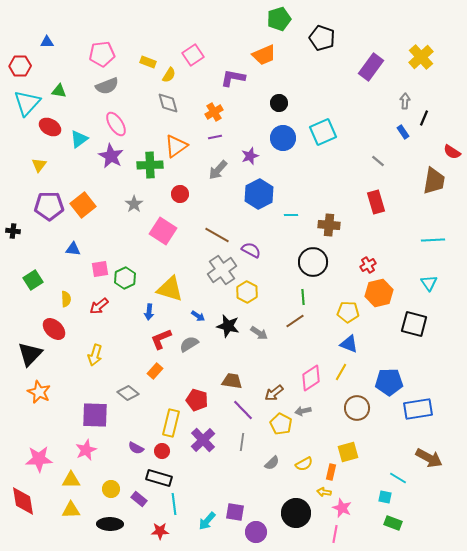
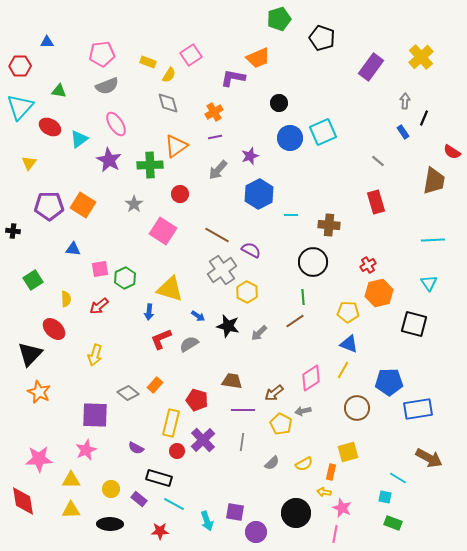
pink square at (193, 55): moved 2 px left
orange trapezoid at (264, 55): moved 6 px left, 3 px down
cyan triangle at (27, 103): moved 7 px left, 4 px down
blue circle at (283, 138): moved 7 px right
purple star at (111, 156): moved 2 px left, 4 px down
yellow triangle at (39, 165): moved 10 px left, 2 px up
orange square at (83, 205): rotated 20 degrees counterclockwise
gray arrow at (259, 333): rotated 102 degrees clockwise
orange rectangle at (155, 371): moved 14 px down
yellow line at (341, 372): moved 2 px right, 2 px up
purple line at (243, 410): rotated 45 degrees counterclockwise
red circle at (162, 451): moved 15 px right
cyan line at (174, 504): rotated 55 degrees counterclockwise
cyan arrow at (207, 521): rotated 60 degrees counterclockwise
